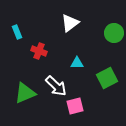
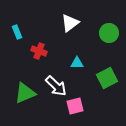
green circle: moved 5 px left
